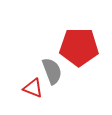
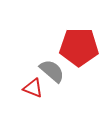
gray semicircle: rotated 28 degrees counterclockwise
